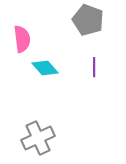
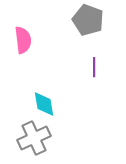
pink semicircle: moved 1 px right, 1 px down
cyan diamond: moved 1 px left, 36 px down; rotated 32 degrees clockwise
gray cross: moved 4 px left
